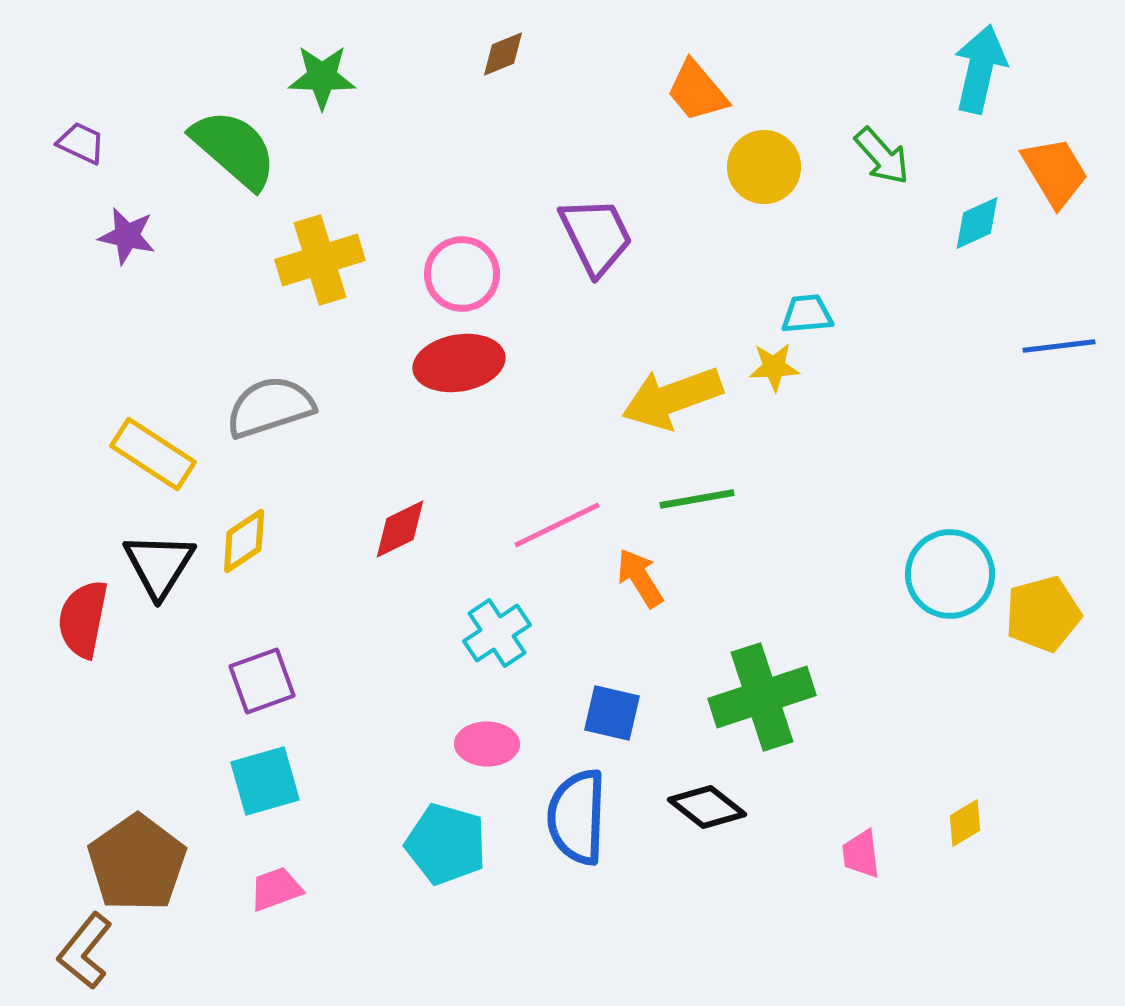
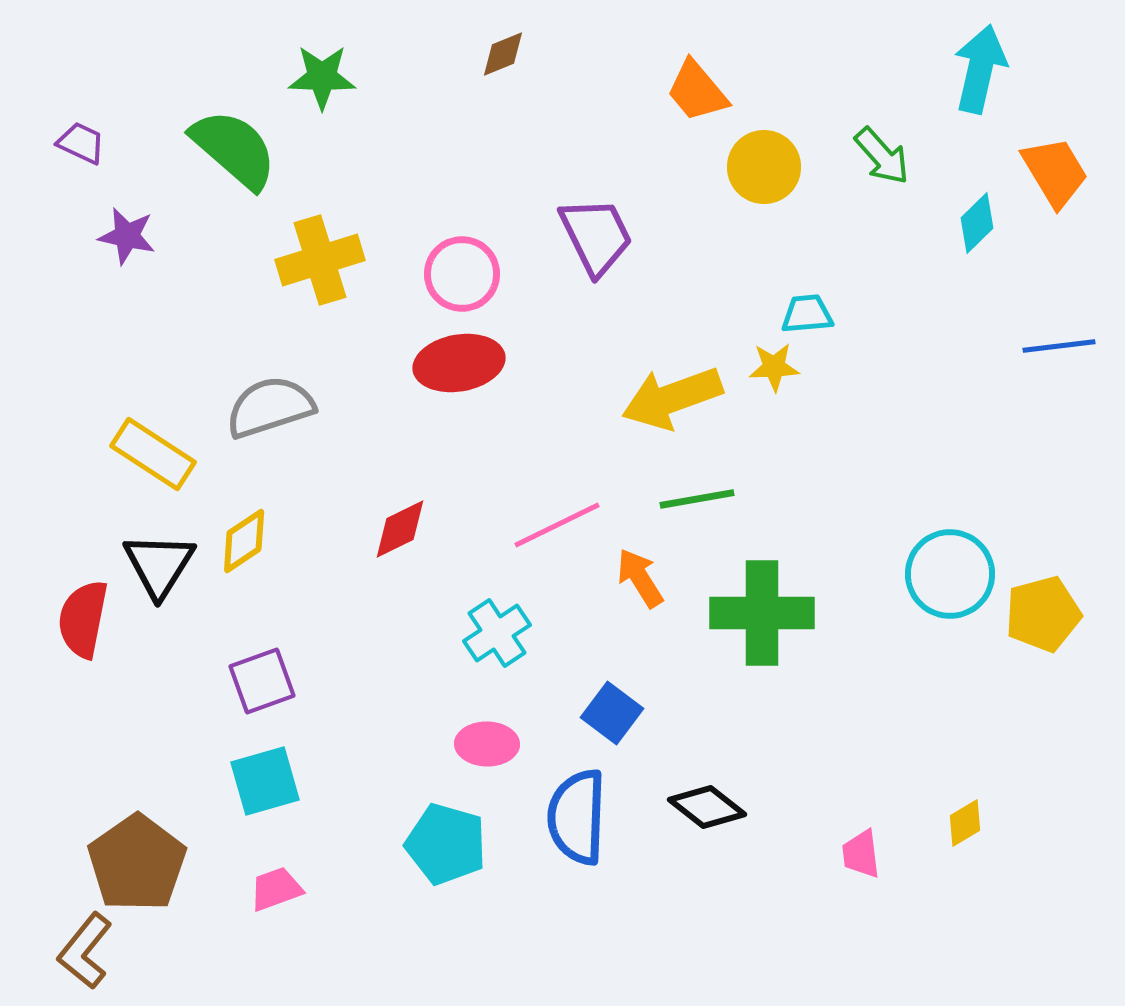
cyan diamond at (977, 223): rotated 20 degrees counterclockwise
green cross at (762, 697): moved 84 px up; rotated 18 degrees clockwise
blue square at (612, 713): rotated 24 degrees clockwise
